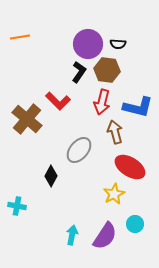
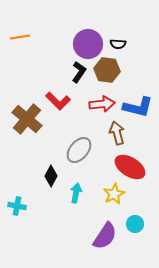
red arrow: moved 2 px down; rotated 110 degrees counterclockwise
brown arrow: moved 2 px right, 1 px down
cyan arrow: moved 4 px right, 42 px up
